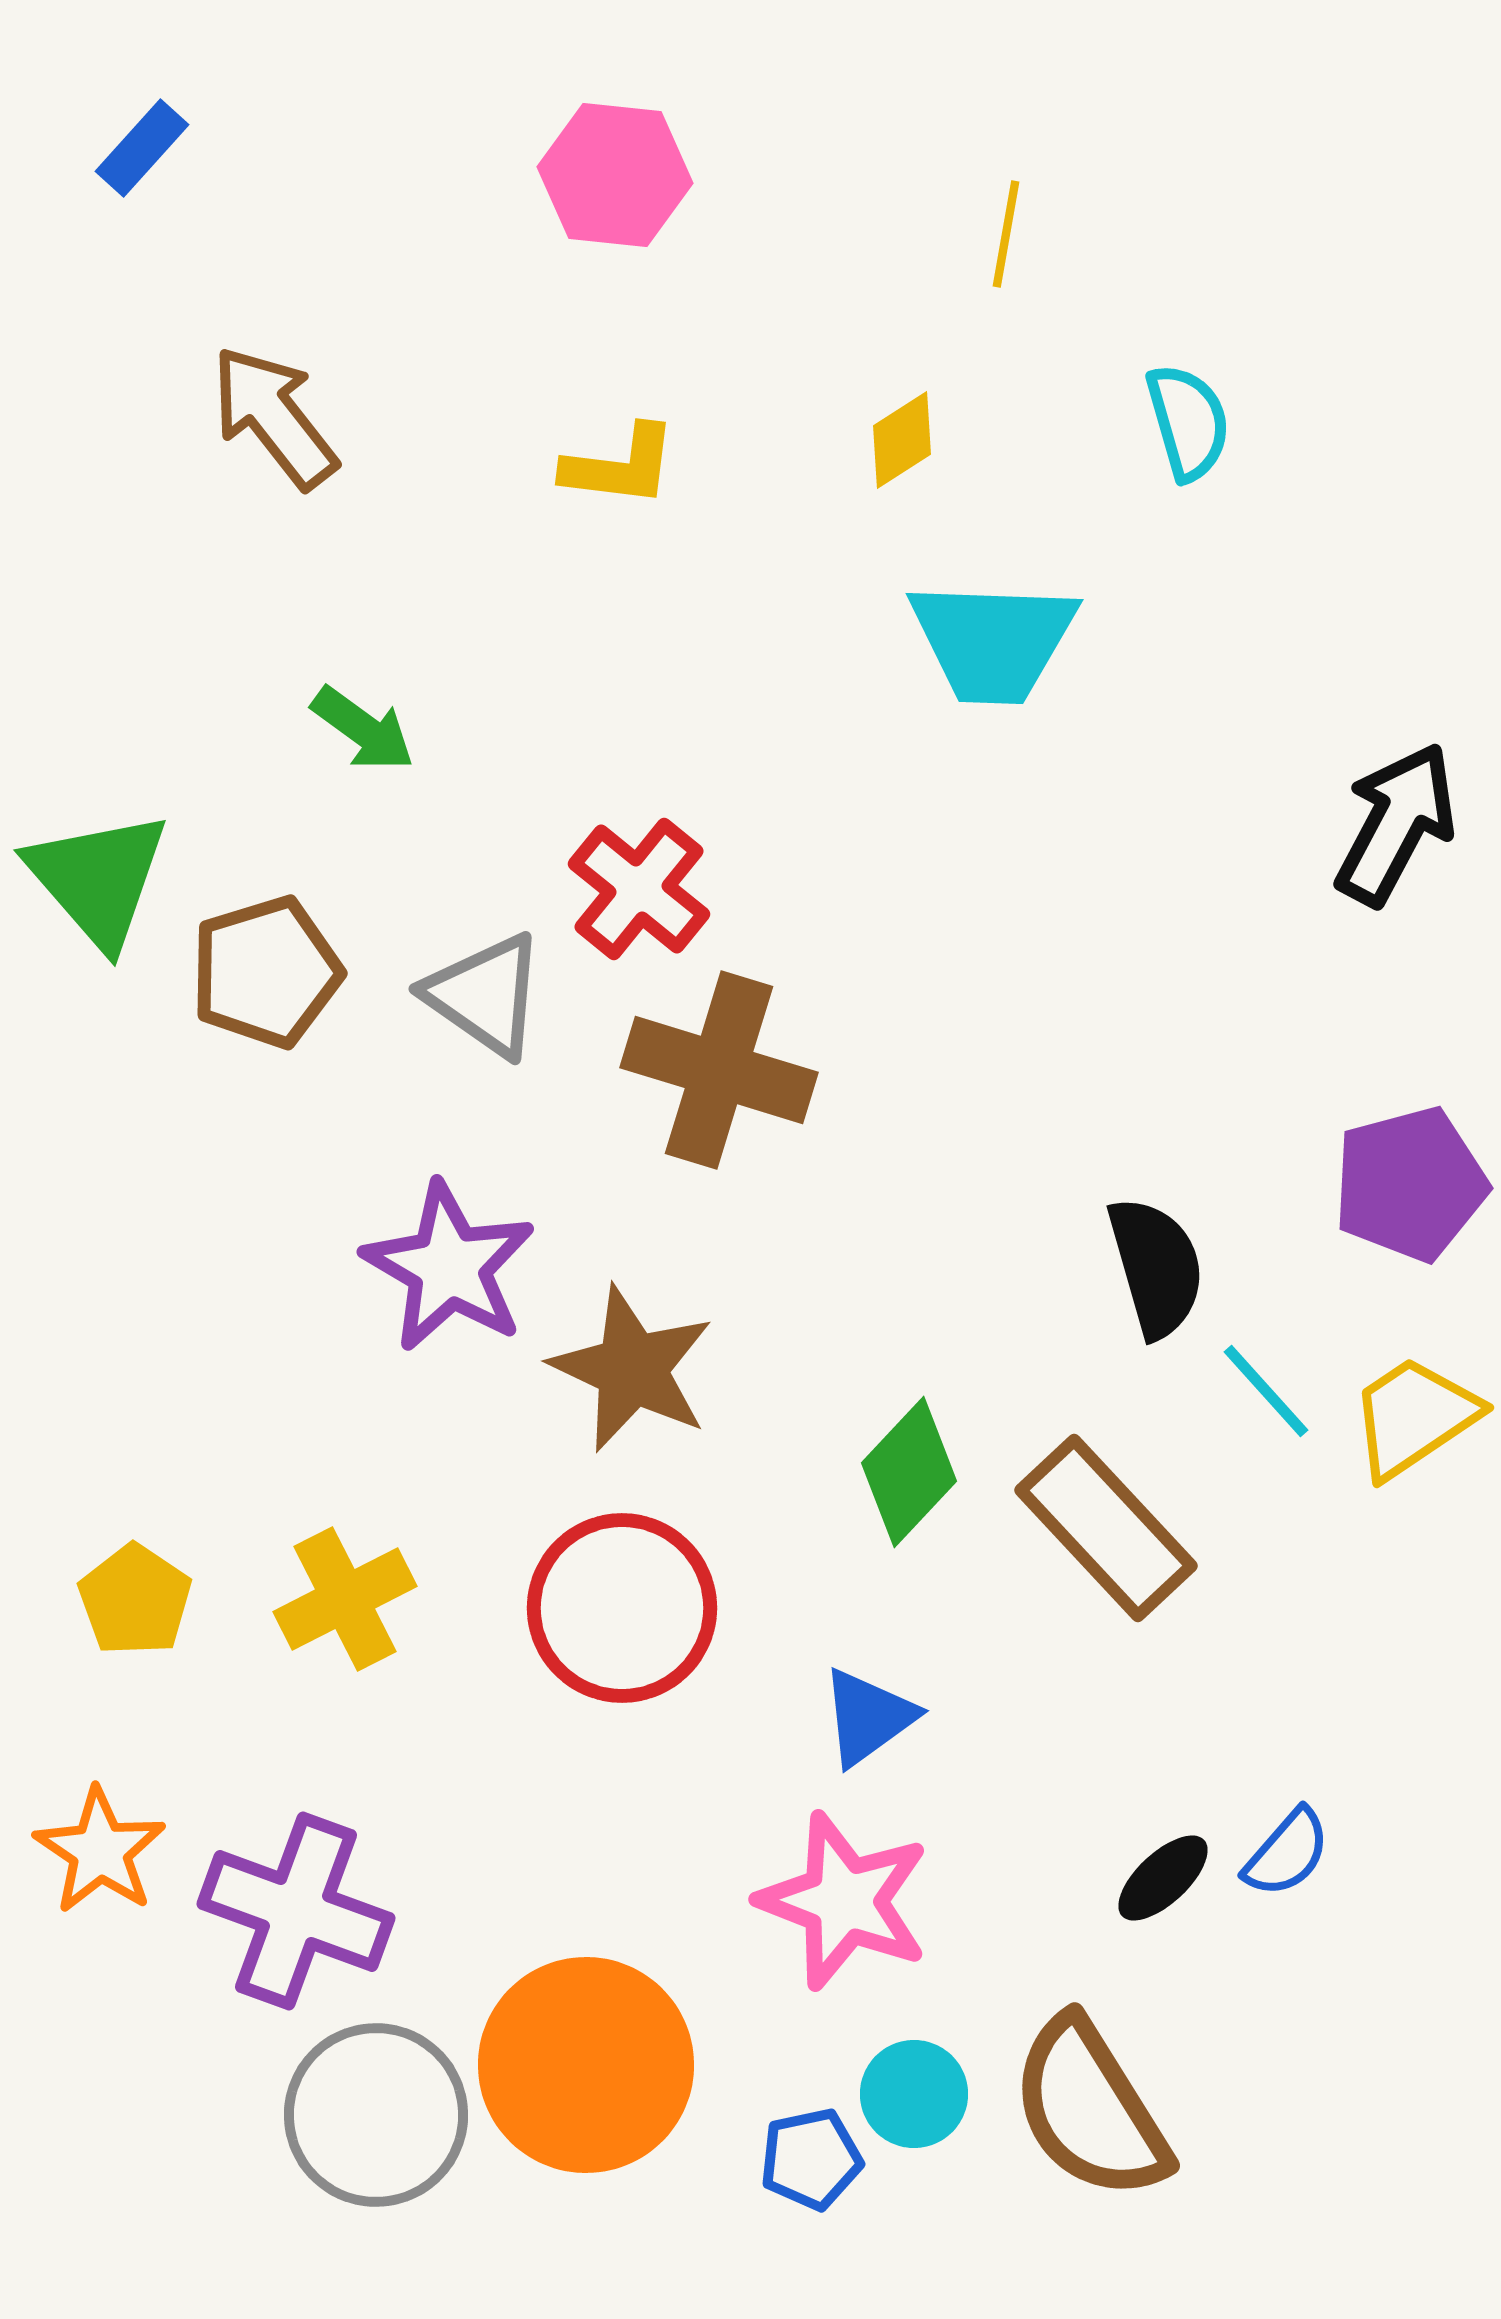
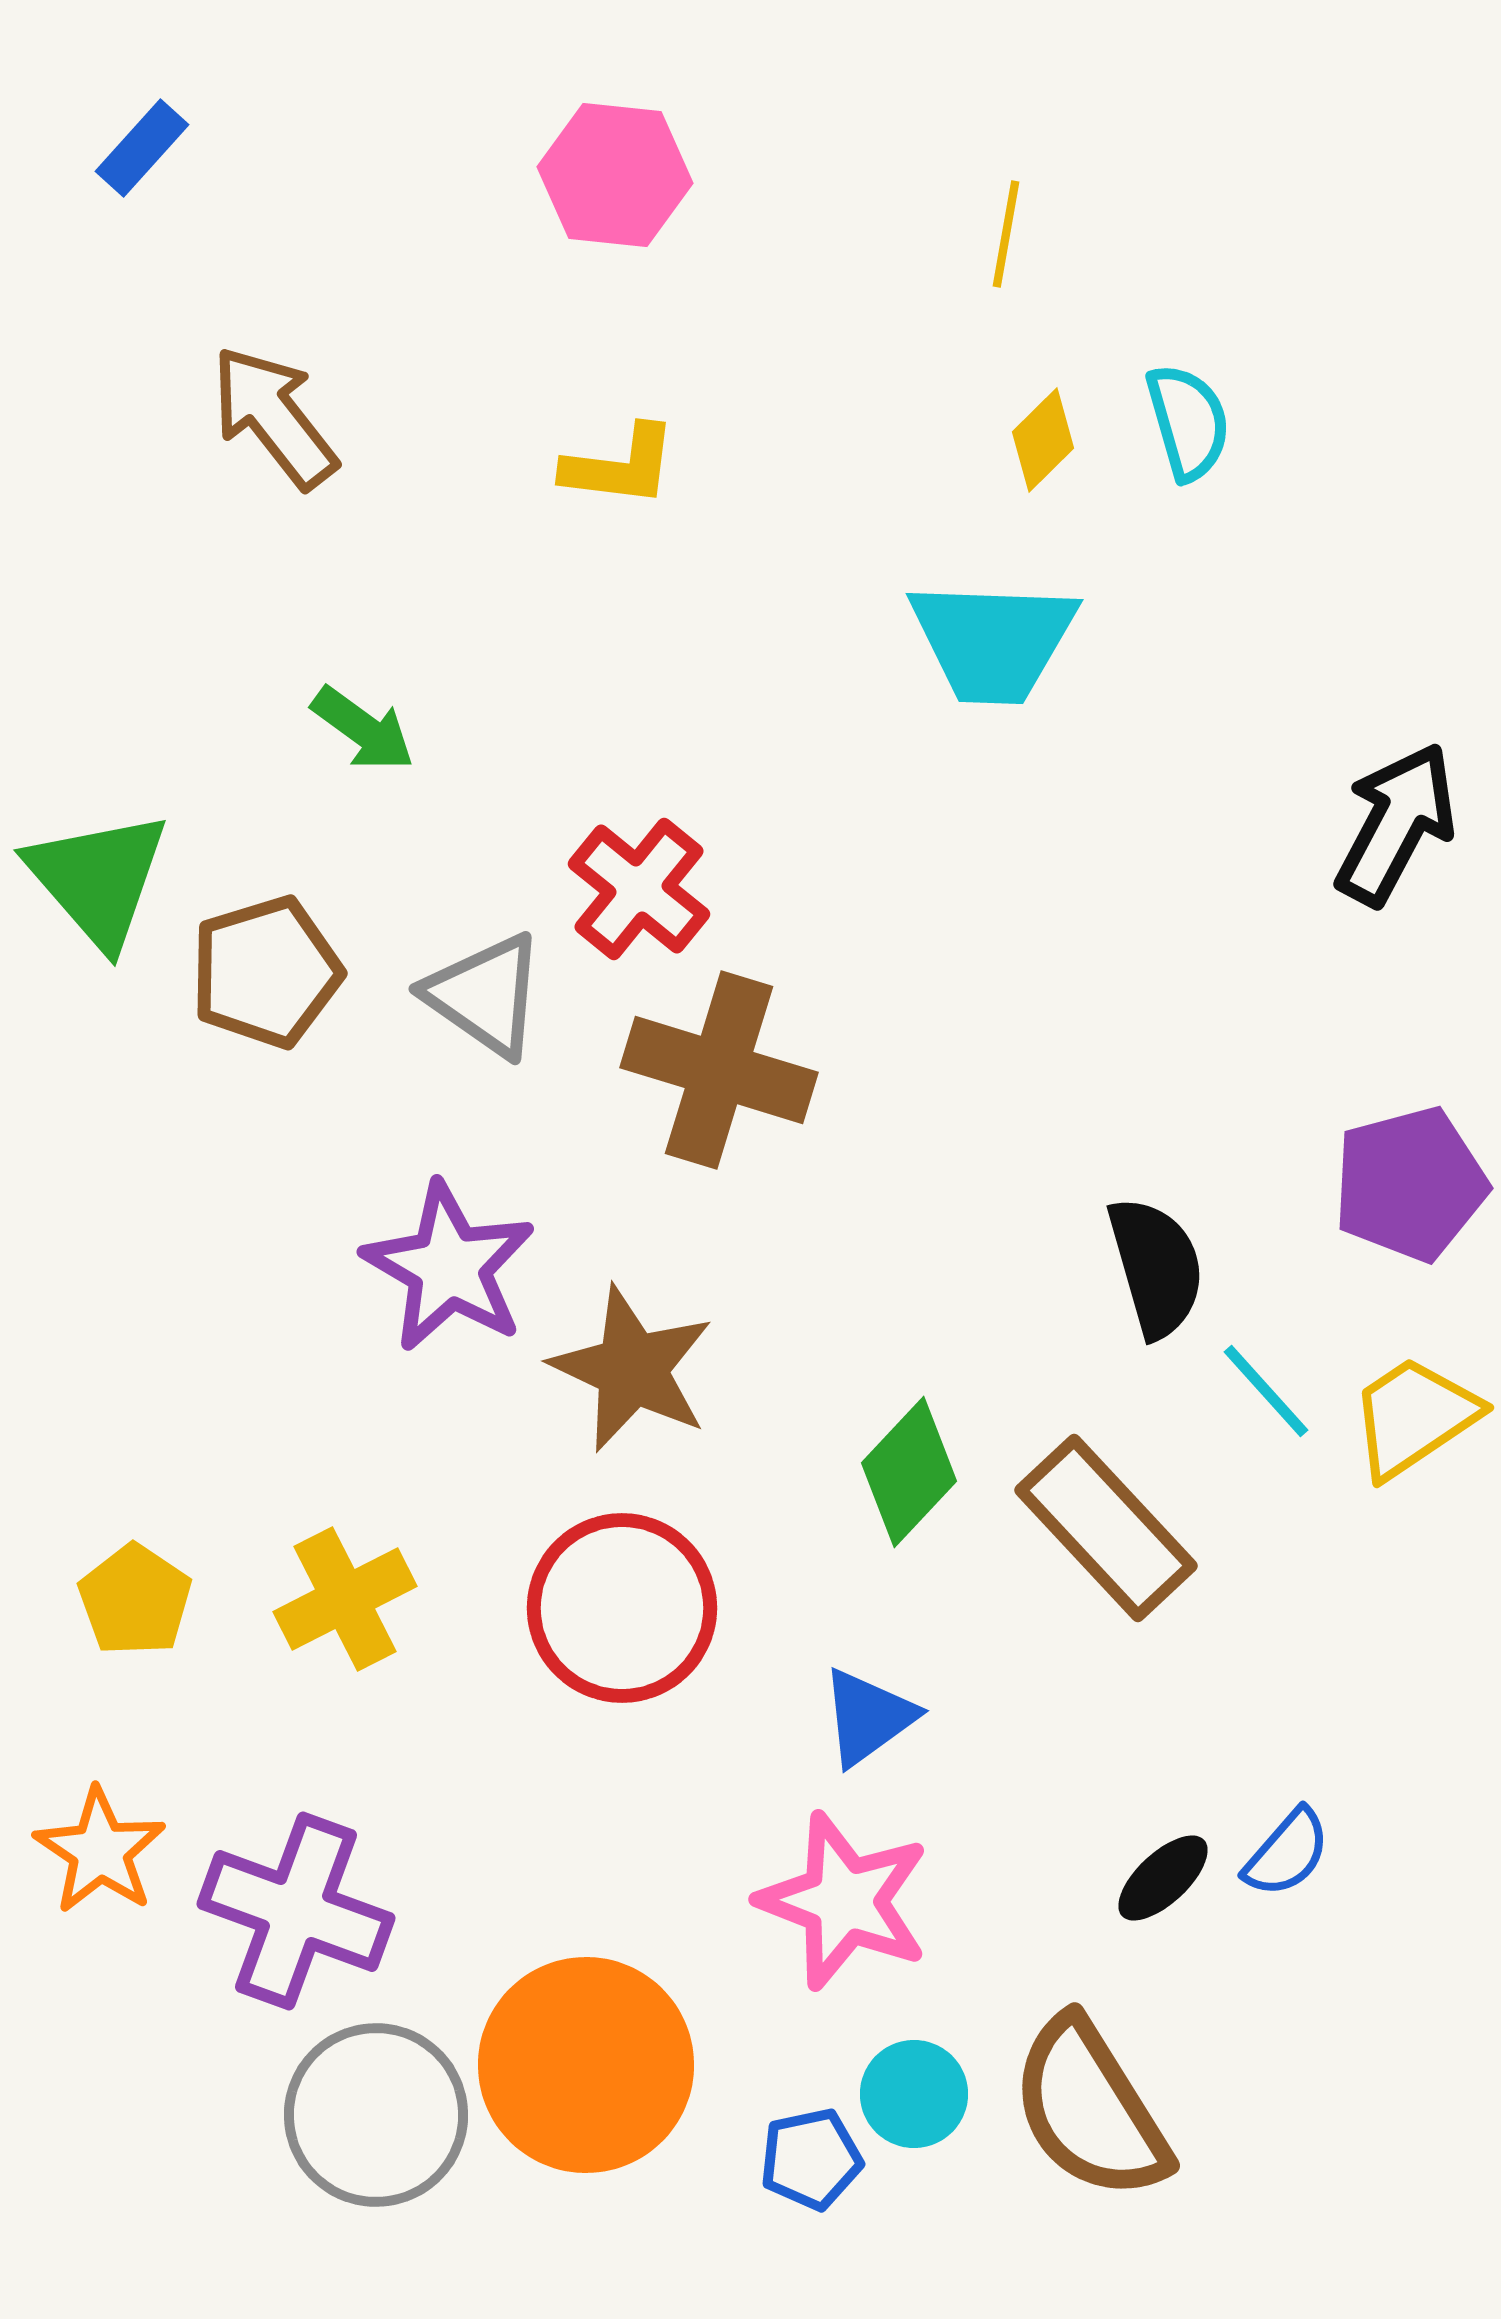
yellow diamond: moved 141 px right; rotated 12 degrees counterclockwise
